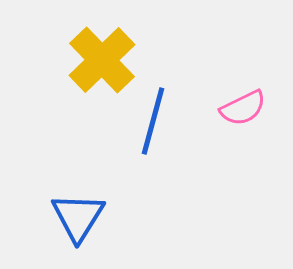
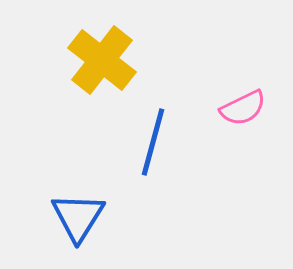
yellow cross: rotated 8 degrees counterclockwise
blue line: moved 21 px down
